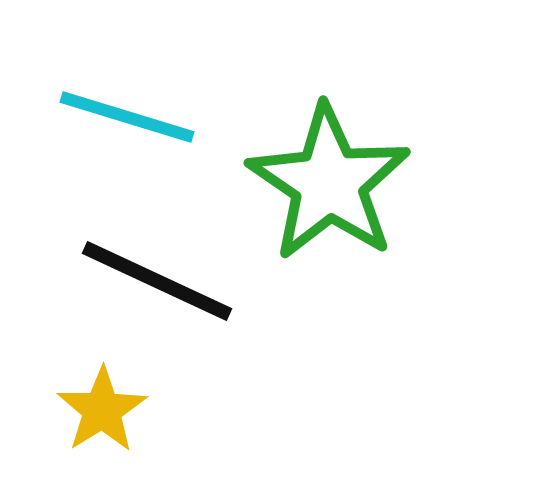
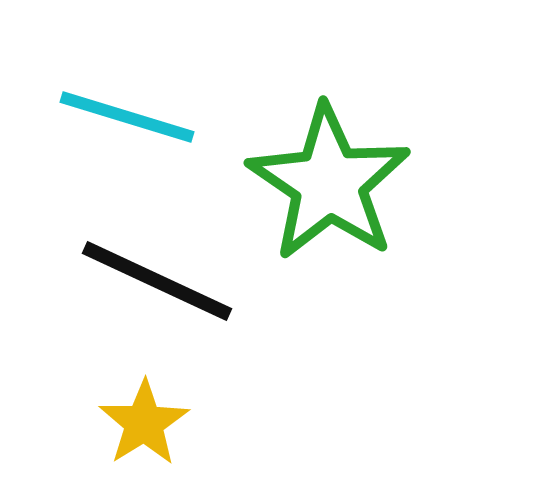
yellow star: moved 42 px right, 13 px down
